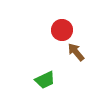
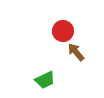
red circle: moved 1 px right, 1 px down
